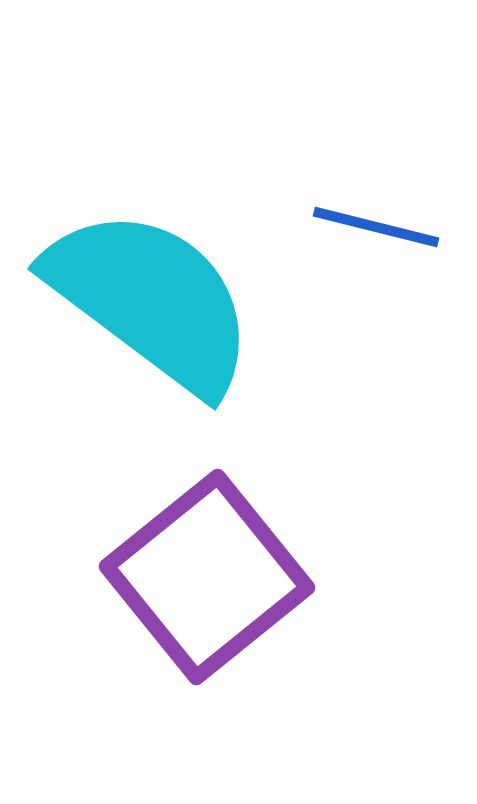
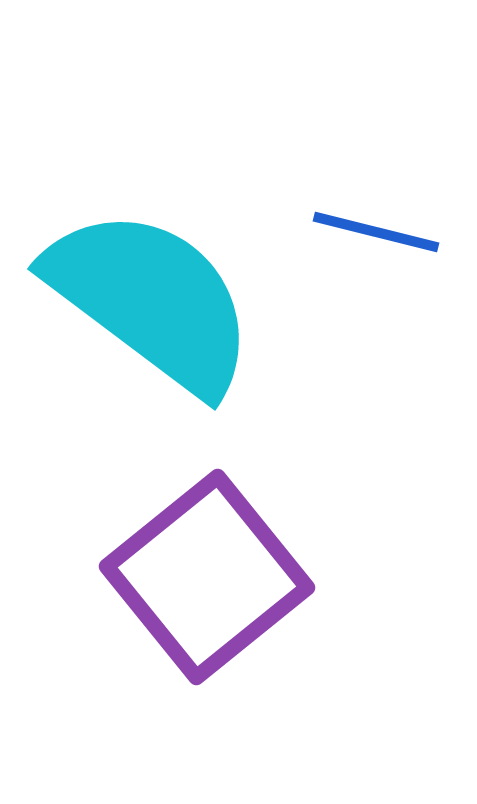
blue line: moved 5 px down
